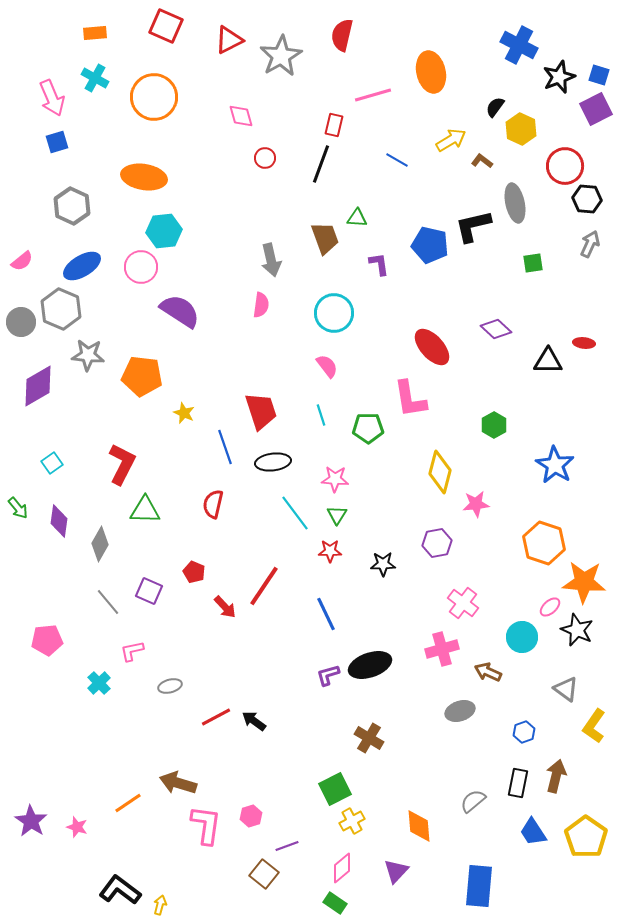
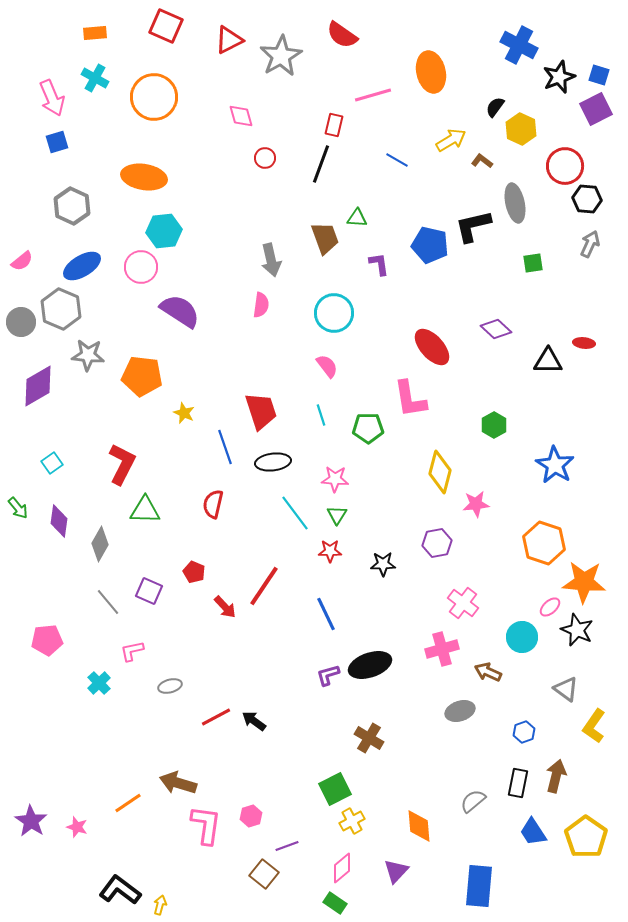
red semicircle at (342, 35): rotated 68 degrees counterclockwise
